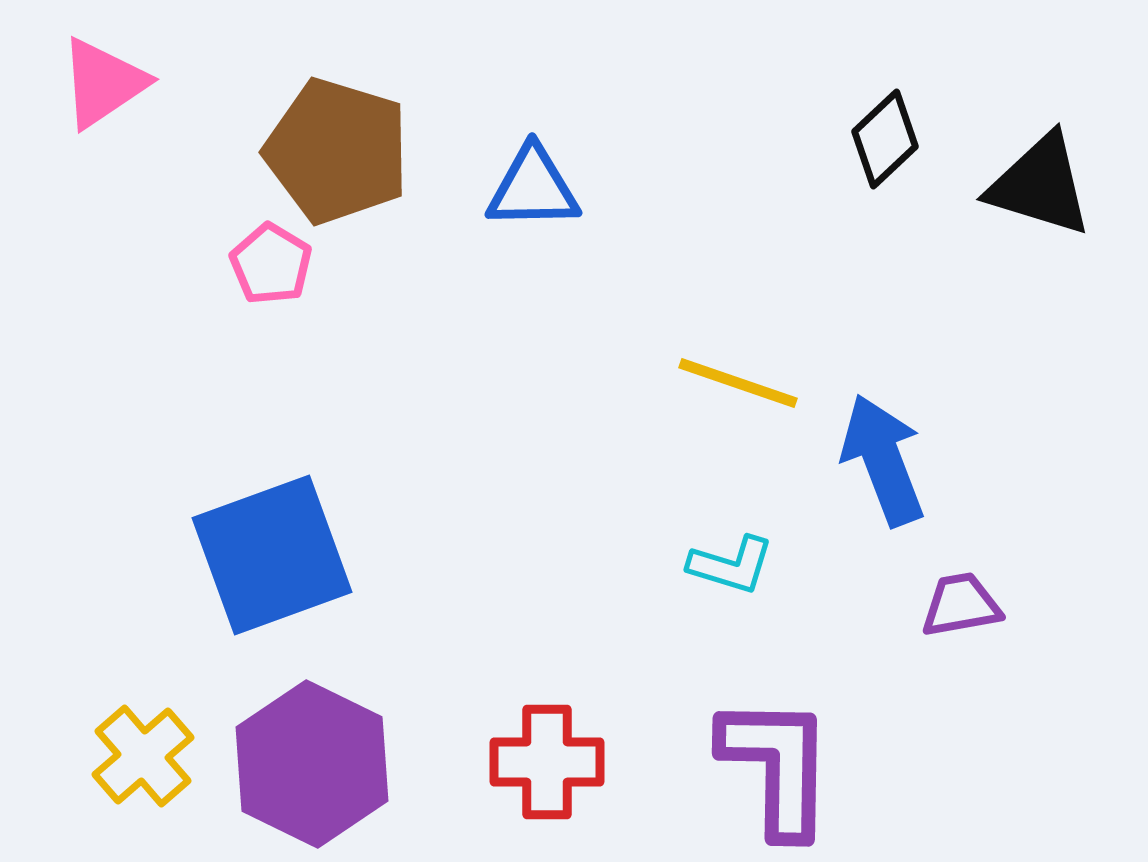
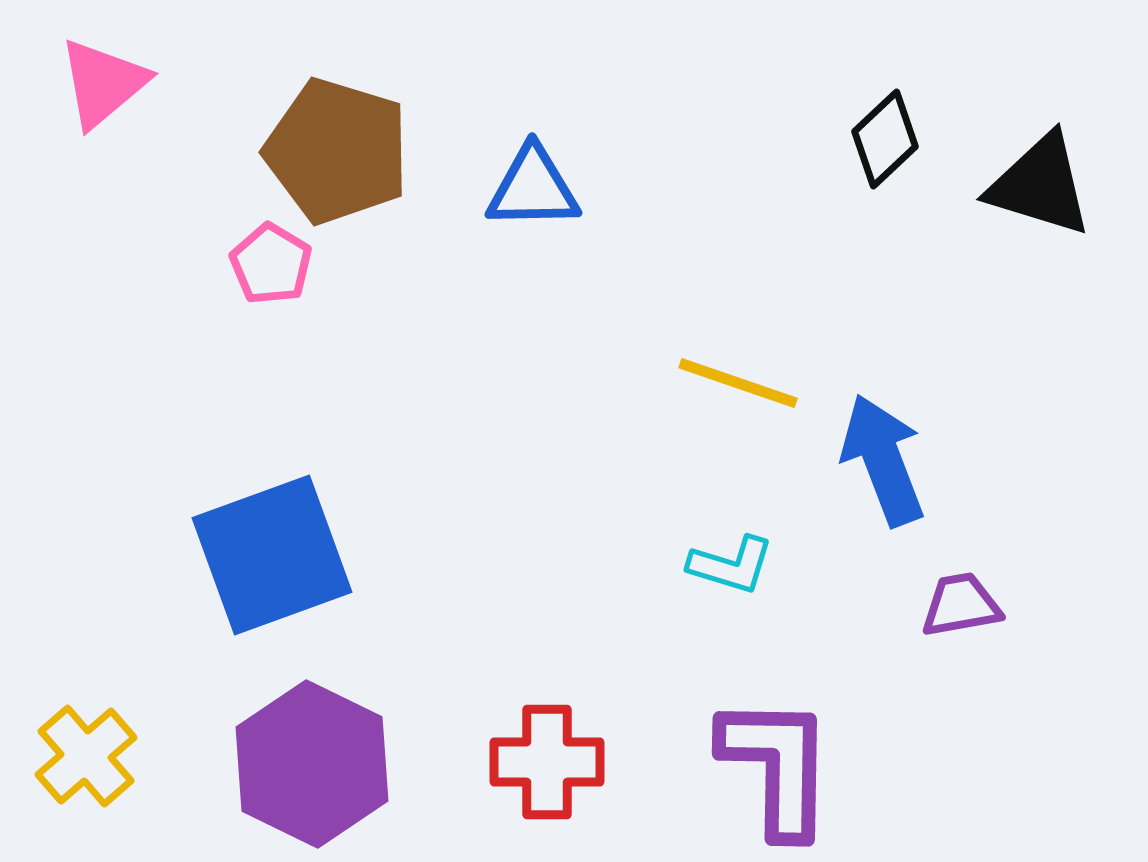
pink triangle: rotated 6 degrees counterclockwise
yellow cross: moved 57 px left
